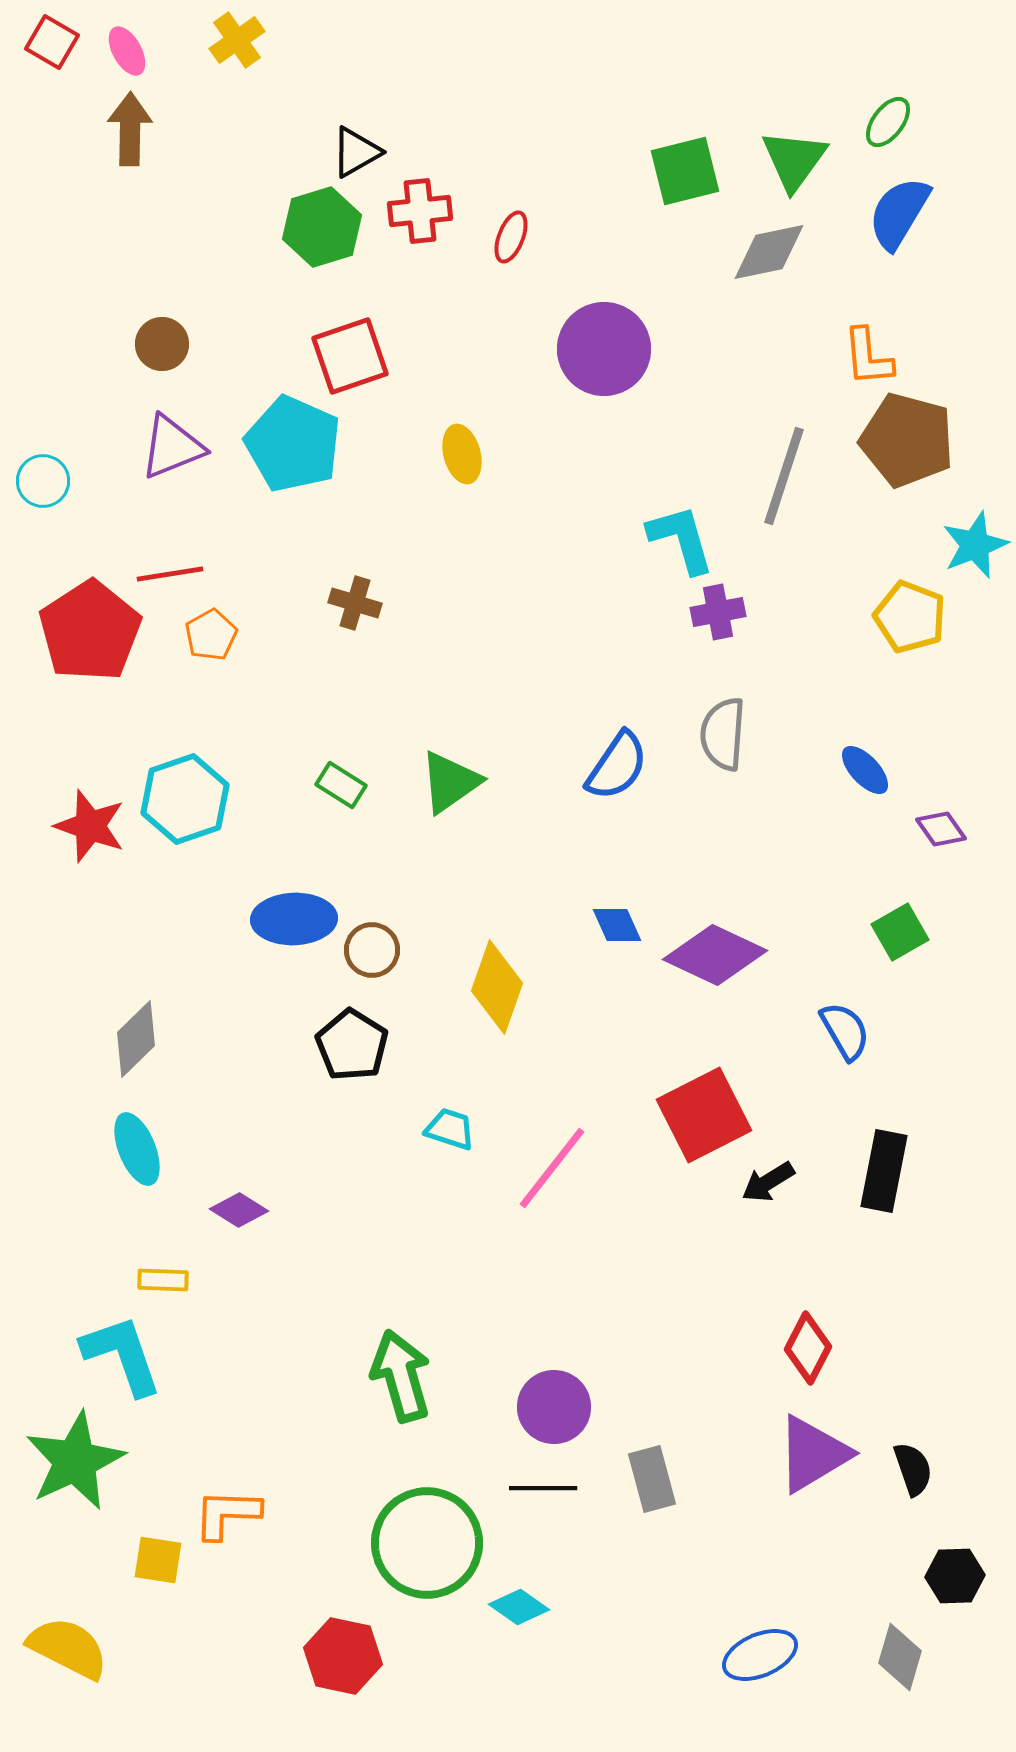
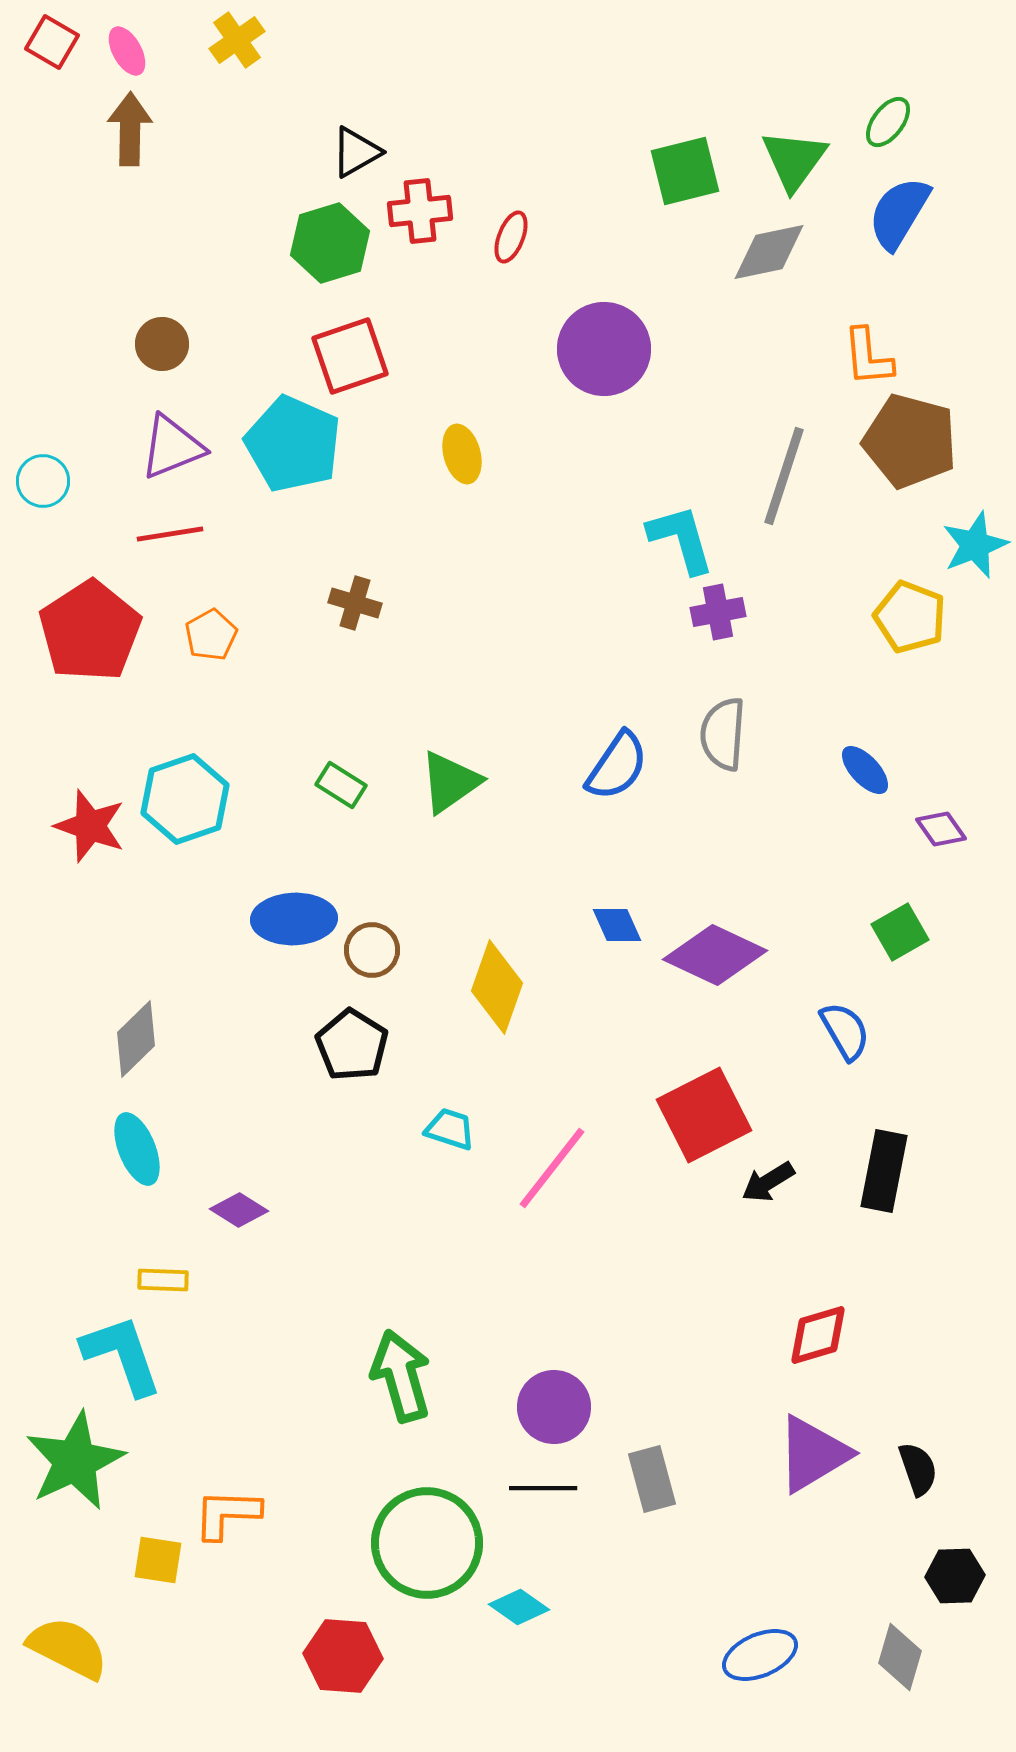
green hexagon at (322, 227): moved 8 px right, 16 px down
brown pentagon at (907, 440): moved 3 px right, 1 px down
red line at (170, 574): moved 40 px up
red diamond at (808, 1348): moved 10 px right, 13 px up; rotated 46 degrees clockwise
black semicircle at (913, 1469): moved 5 px right
red hexagon at (343, 1656): rotated 8 degrees counterclockwise
